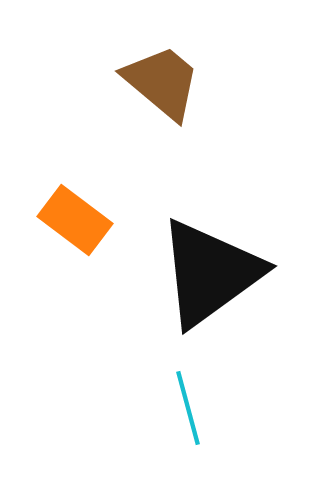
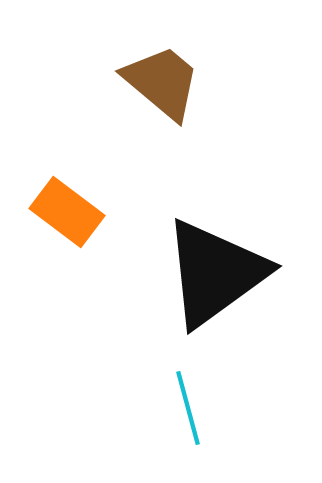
orange rectangle: moved 8 px left, 8 px up
black triangle: moved 5 px right
